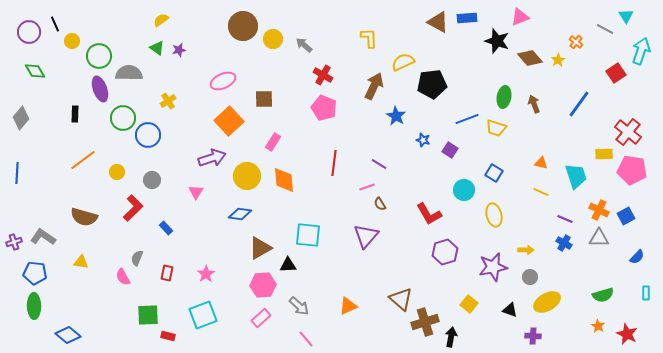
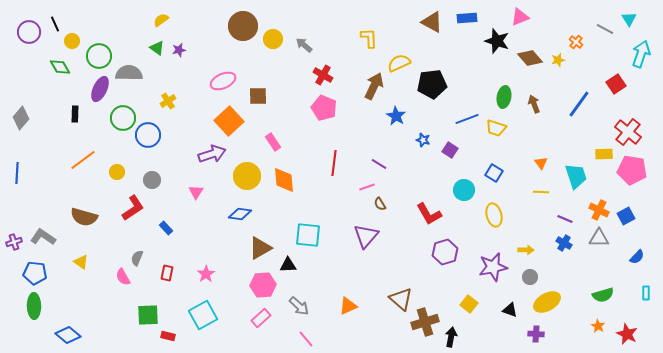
cyan triangle at (626, 16): moved 3 px right, 3 px down
brown triangle at (438, 22): moved 6 px left
cyan arrow at (641, 51): moved 3 px down
yellow star at (558, 60): rotated 16 degrees clockwise
yellow semicircle at (403, 62): moved 4 px left, 1 px down
green diamond at (35, 71): moved 25 px right, 4 px up
red square at (616, 73): moved 11 px down
purple ellipse at (100, 89): rotated 45 degrees clockwise
brown square at (264, 99): moved 6 px left, 3 px up
pink rectangle at (273, 142): rotated 66 degrees counterclockwise
purple arrow at (212, 158): moved 4 px up
orange triangle at (541, 163): rotated 40 degrees clockwise
yellow line at (541, 192): rotated 21 degrees counterclockwise
red L-shape at (133, 208): rotated 12 degrees clockwise
yellow triangle at (81, 262): rotated 28 degrees clockwise
cyan square at (203, 315): rotated 8 degrees counterclockwise
purple cross at (533, 336): moved 3 px right, 2 px up
